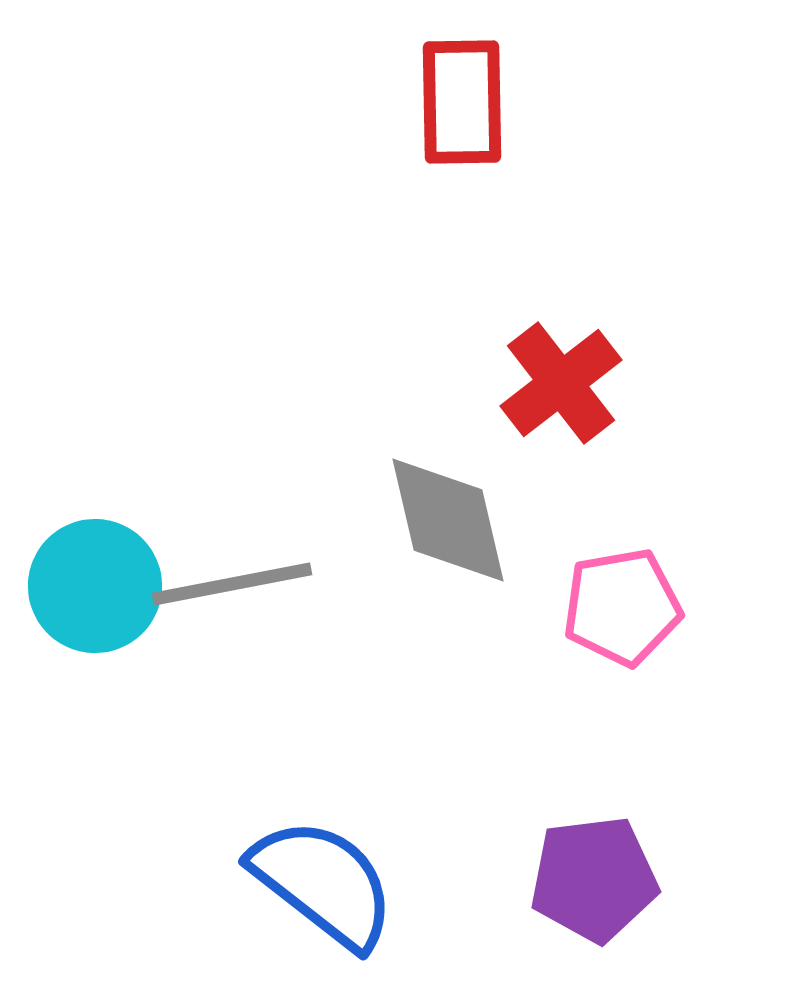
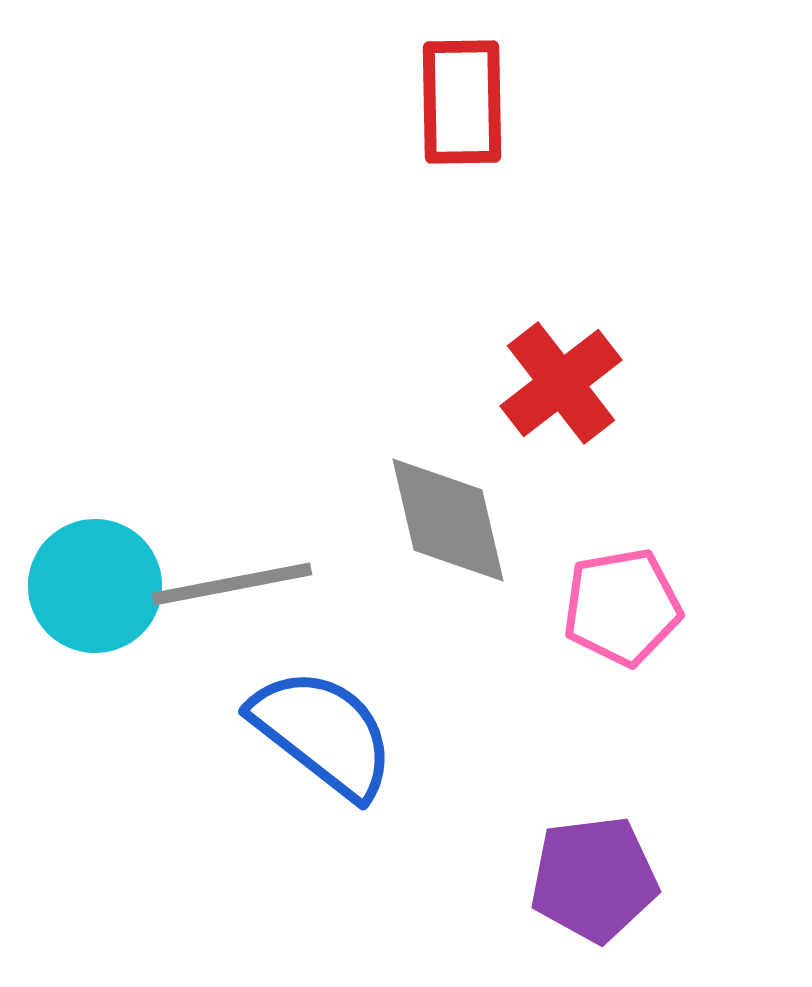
blue semicircle: moved 150 px up
